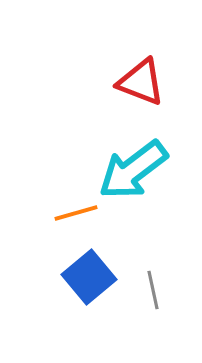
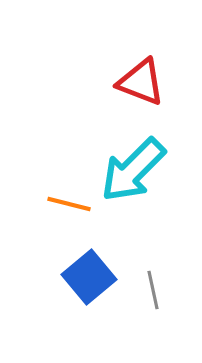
cyan arrow: rotated 8 degrees counterclockwise
orange line: moved 7 px left, 9 px up; rotated 30 degrees clockwise
